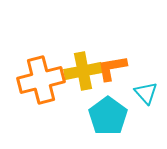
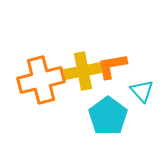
orange L-shape: moved 2 px up
cyan triangle: moved 4 px left, 2 px up
